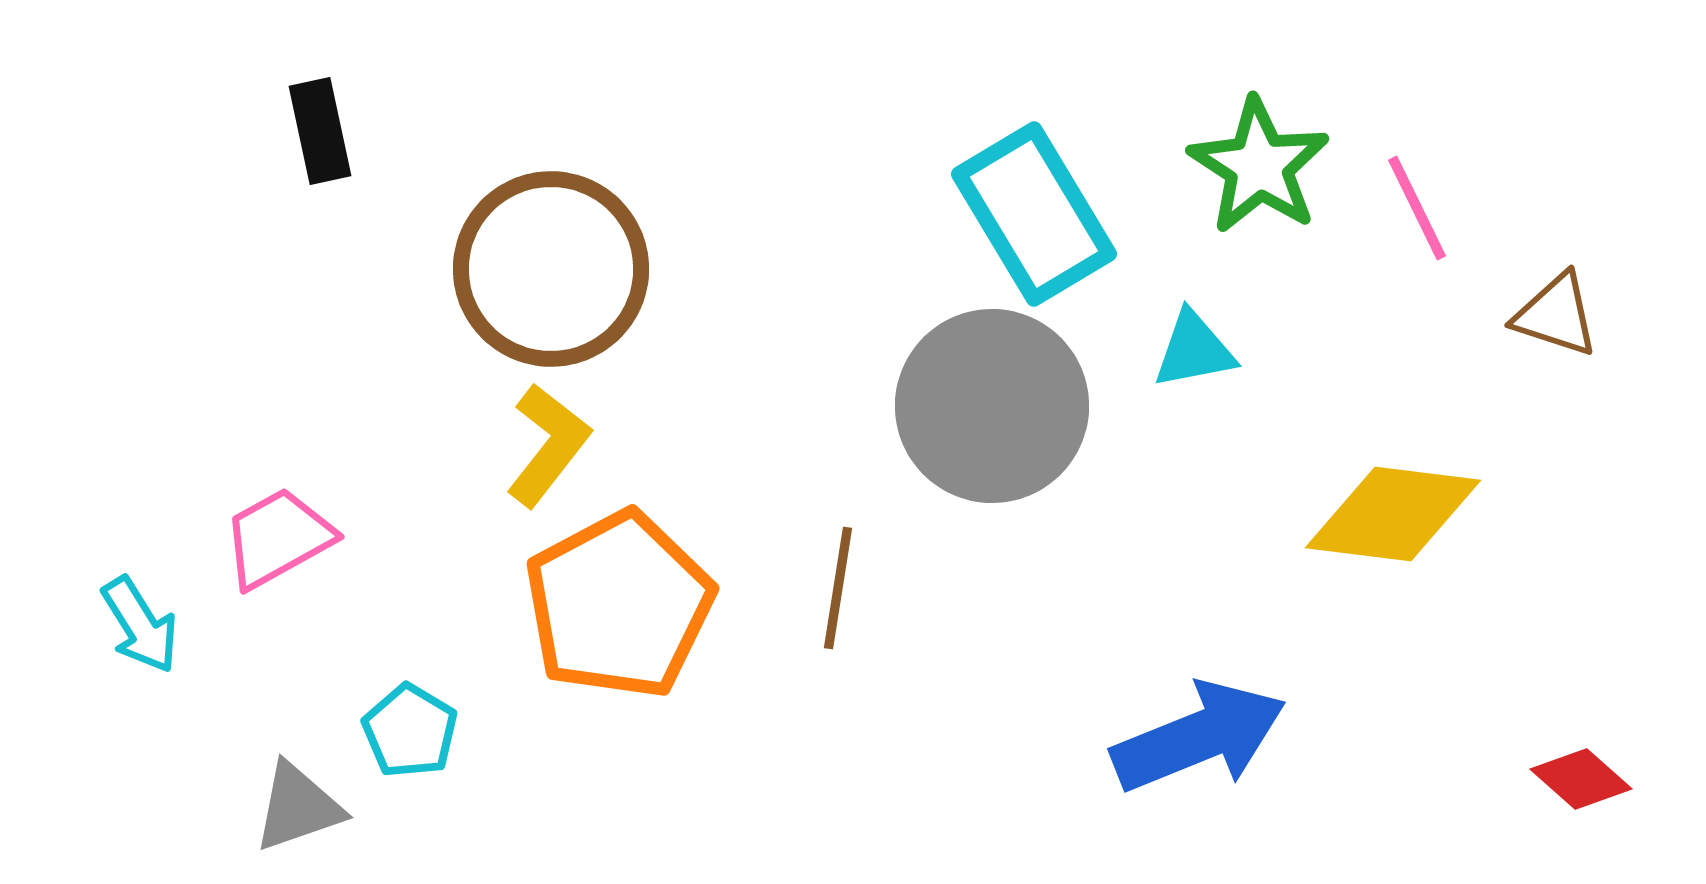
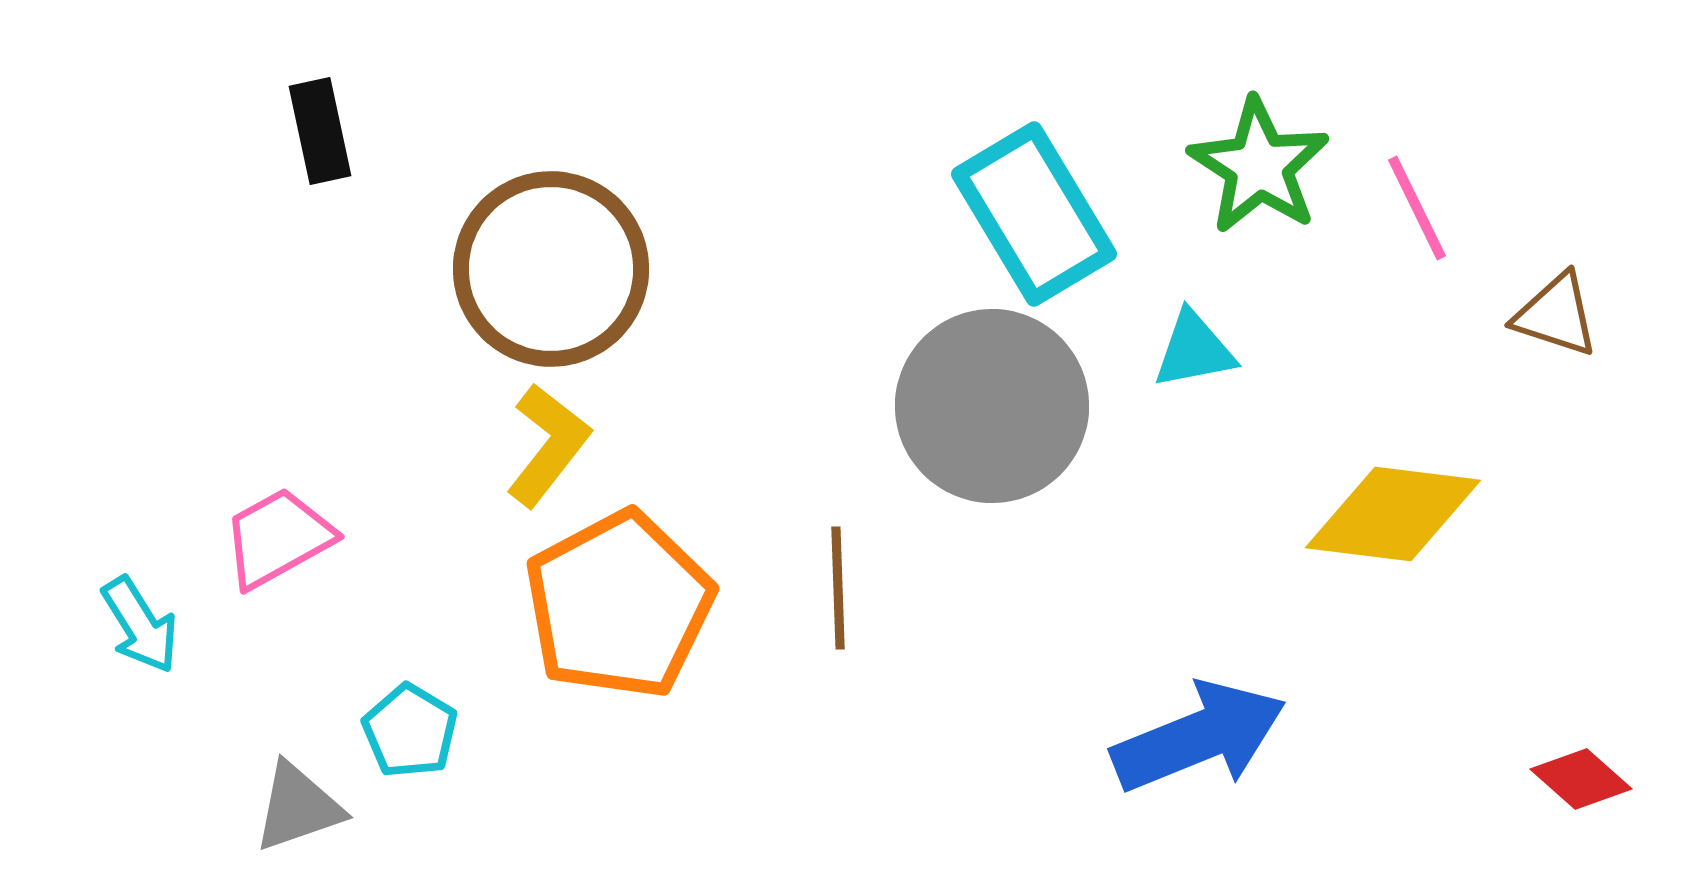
brown line: rotated 11 degrees counterclockwise
